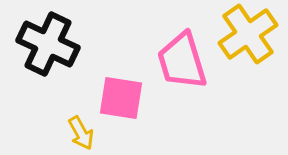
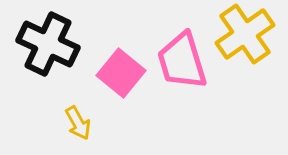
yellow cross: moved 3 px left
pink square: moved 25 px up; rotated 30 degrees clockwise
yellow arrow: moved 3 px left, 10 px up
